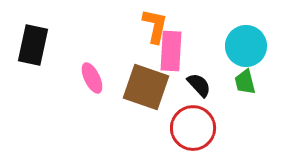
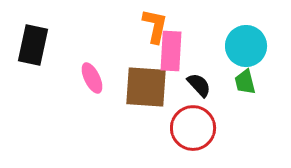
brown square: rotated 15 degrees counterclockwise
